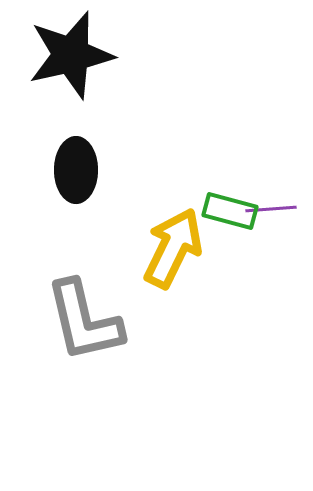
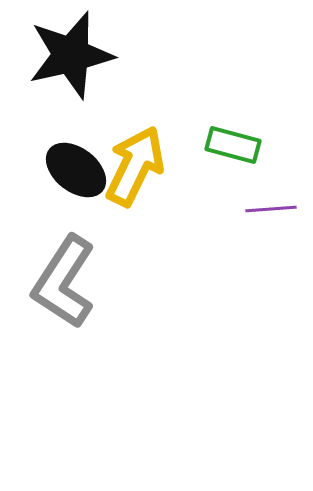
black ellipse: rotated 52 degrees counterclockwise
green rectangle: moved 3 px right, 66 px up
yellow arrow: moved 38 px left, 82 px up
gray L-shape: moved 20 px left, 39 px up; rotated 46 degrees clockwise
